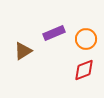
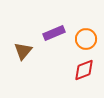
brown triangle: rotated 18 degrees counterclockwise
